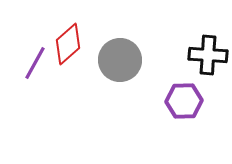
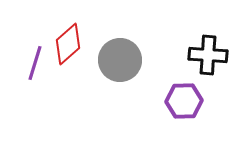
purple line: rotated 12 degrees counterclockwise
